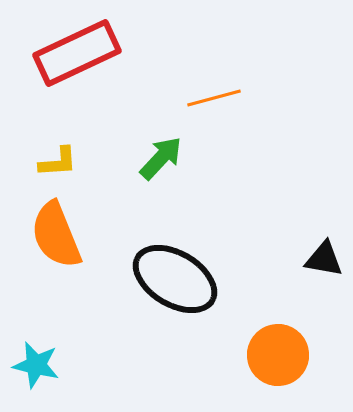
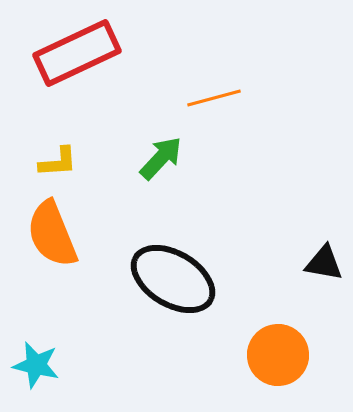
orange semicircle: moved 4 px left, 1 px up
black triangle: moved 4 px down
black ellipse: moved 2 px left
